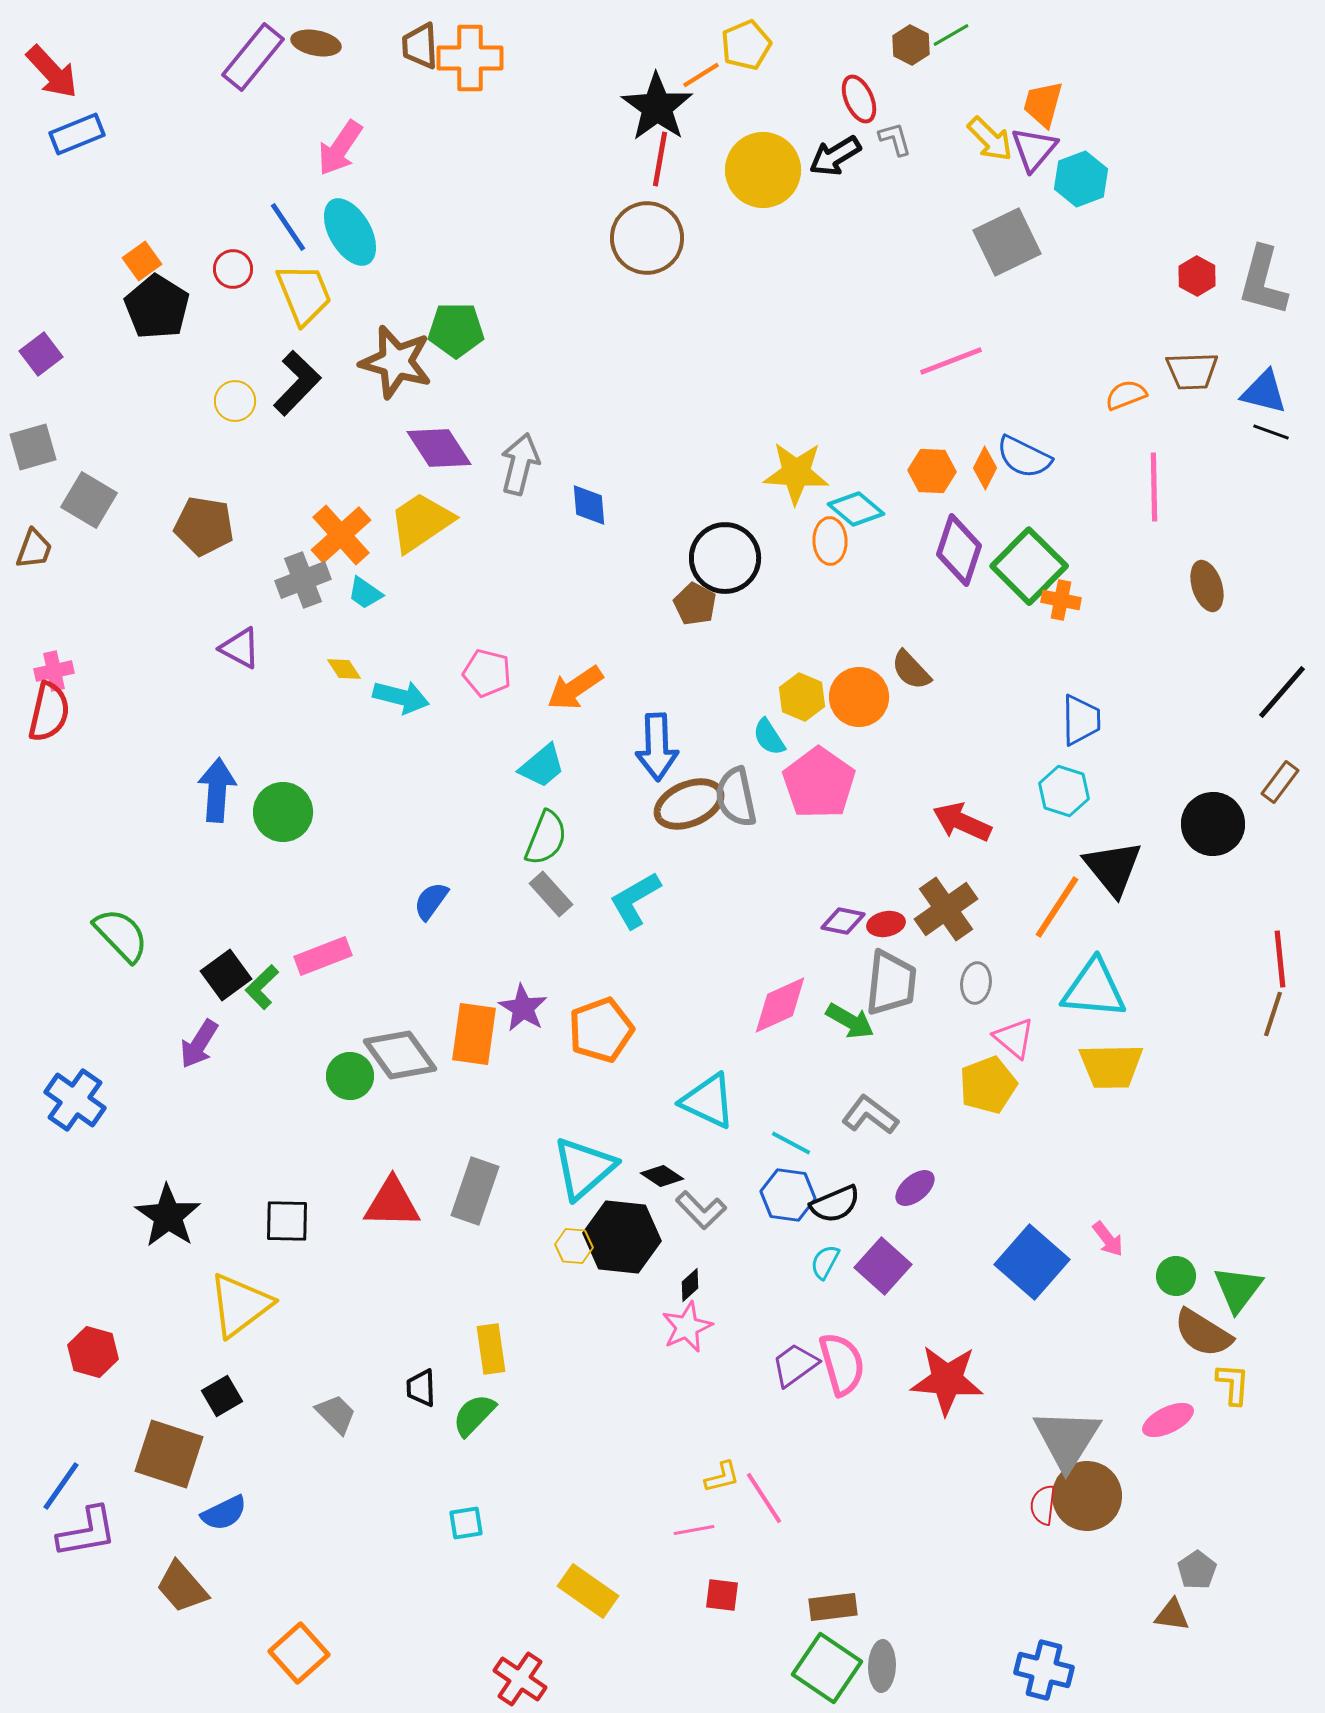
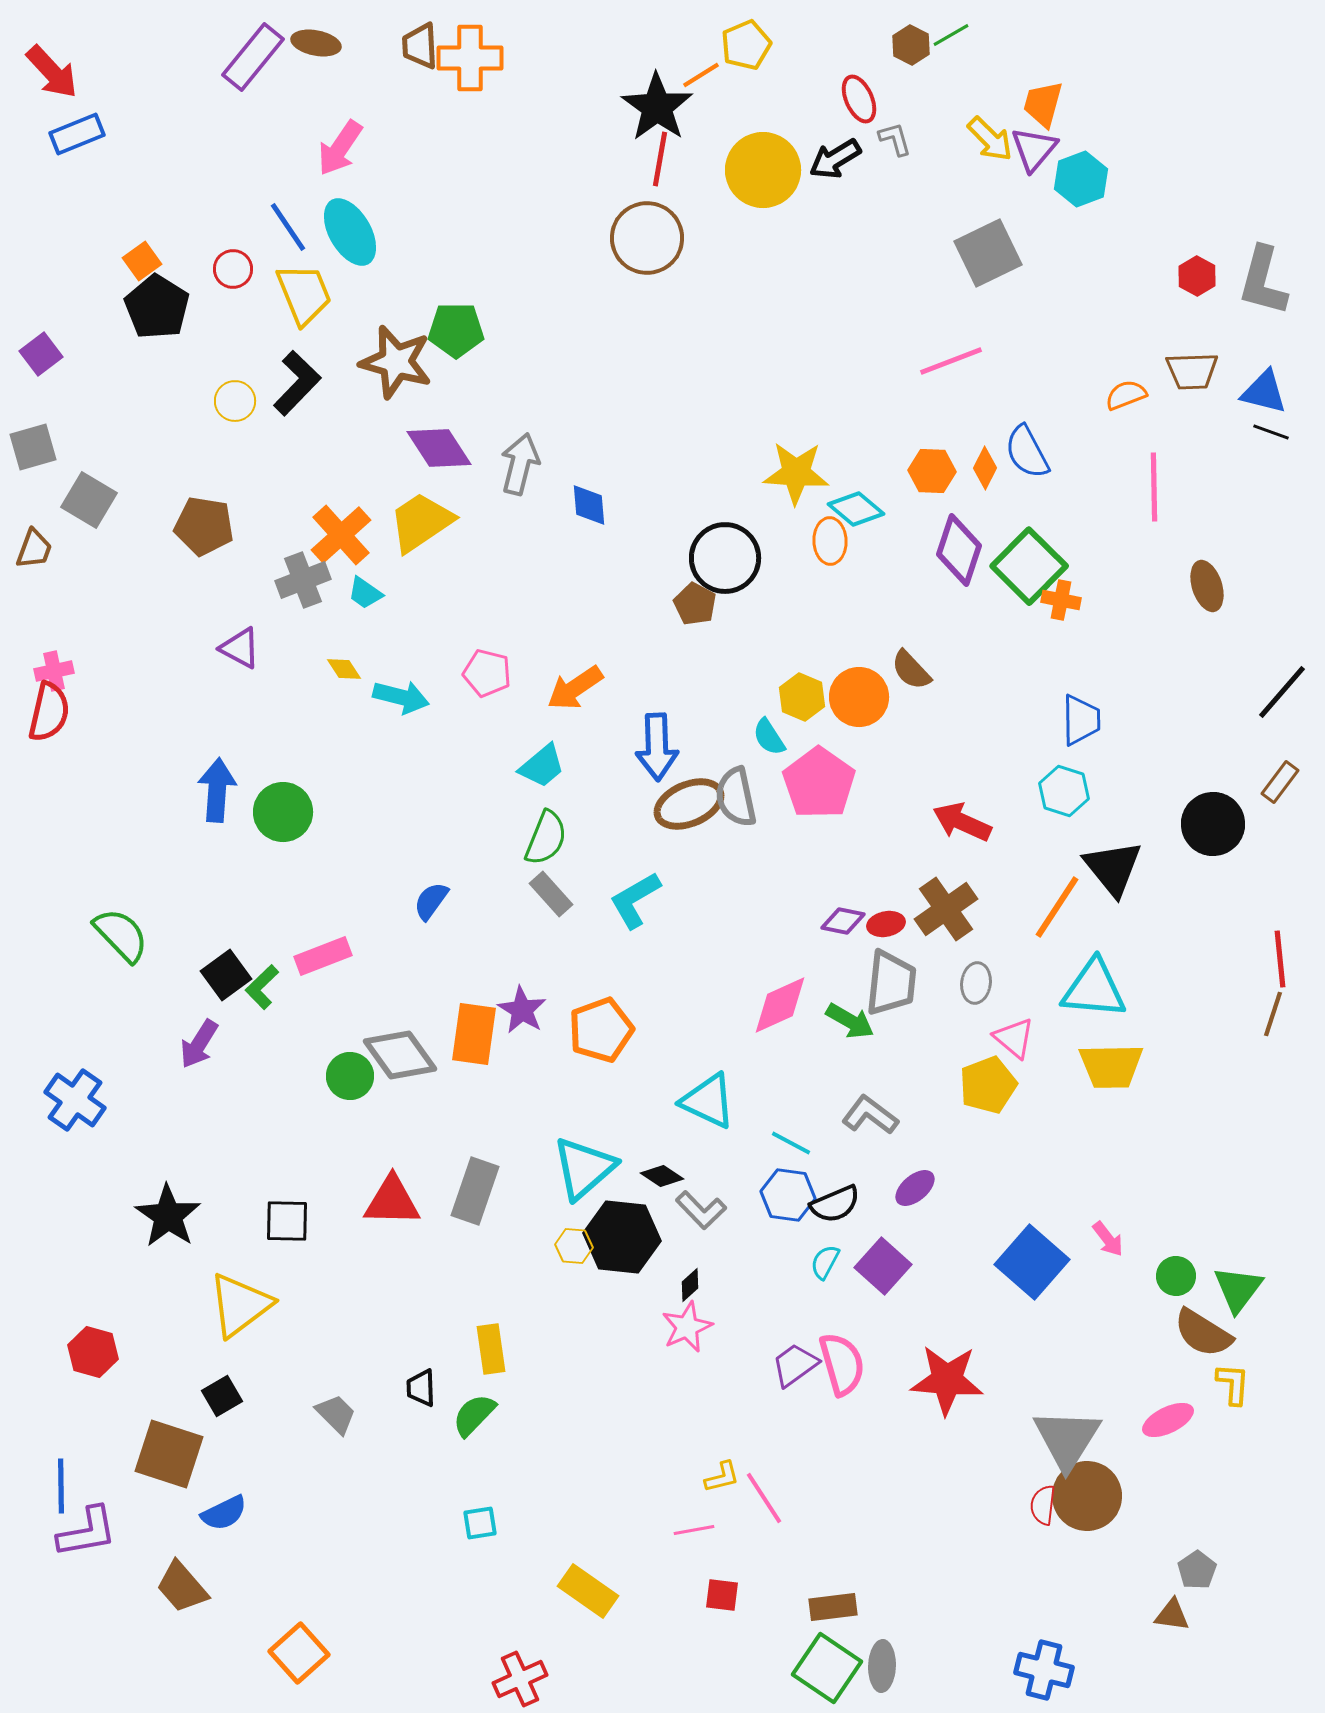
black arrow at (835, 156): moved 3 px down
gray square at (1007, 242): moved 19 px left, 11 px down
blue semicircle at (1024, 457): moved 3 px right, 5 px up; rotated 36 degrees clockwise
purple star at (523, 1008): moved 1 px left, 2 px down
red triangle at (392, 1203): moved 2 px up
blue line at (61, 1486): rotated 36 degrees counterclockwise
cyan square at (466, 1523): moved 14 px right
red cross at (520, 1679): rotated 32 degrees clockwise
